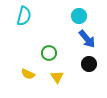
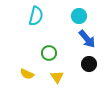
cyan semicircle: moved 12 px right
yellow semicircle: moved 1 px left
